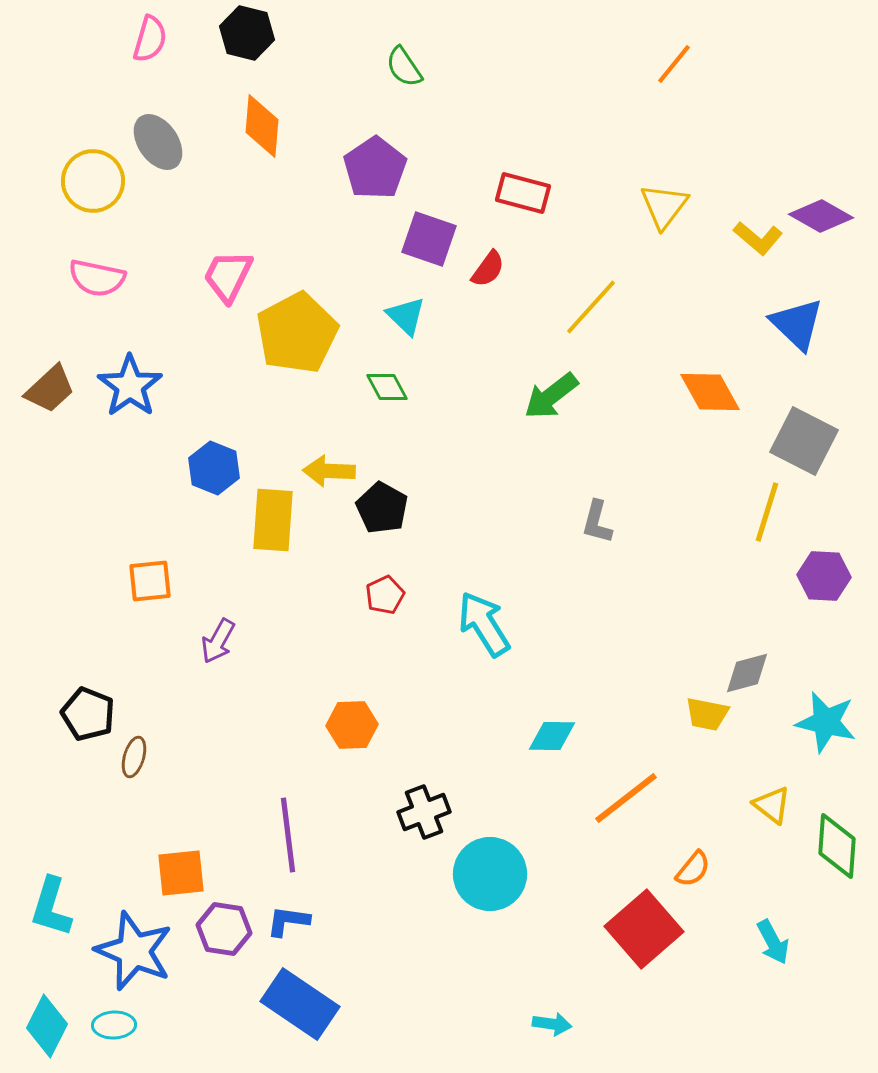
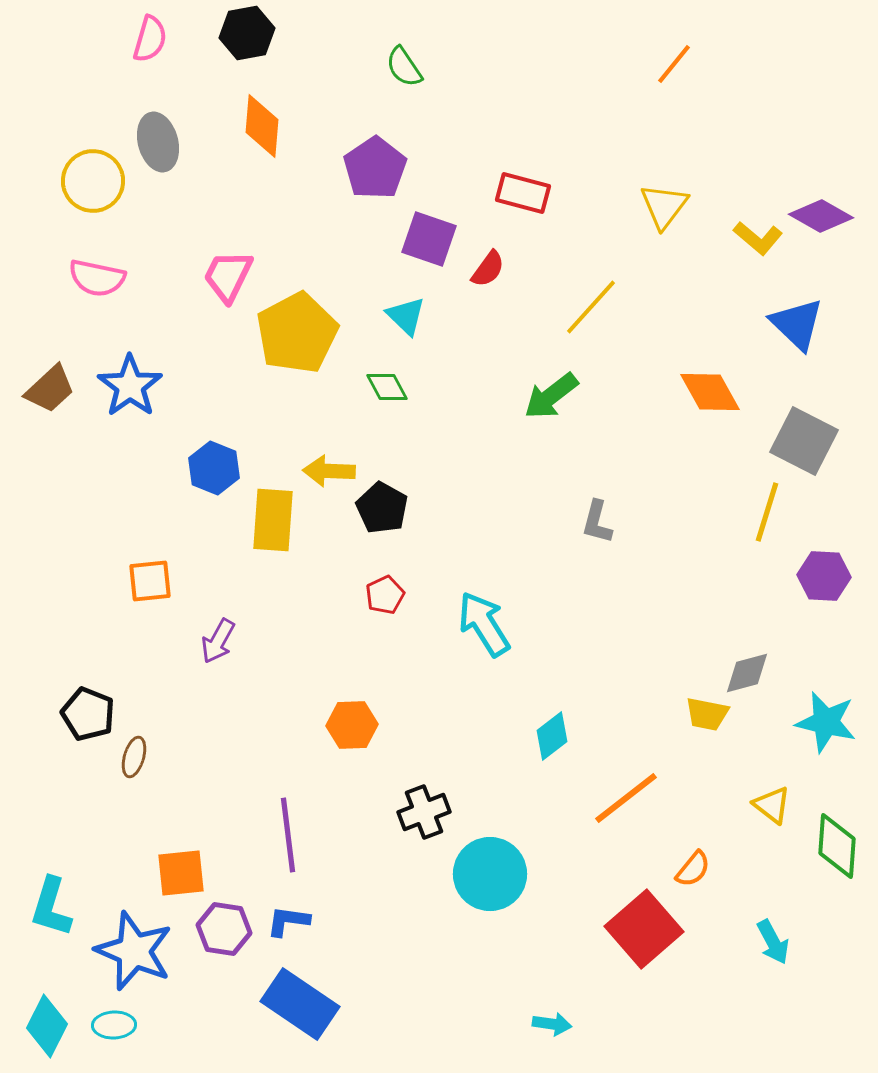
black hexagon at (247, 33): rotated 24 degrees counterclockwise
gray ellipse at (158, 142): rotated 20 degrees clockwise
cyan diamond at (552, 736): rotated 39 degrees counterclockwise
